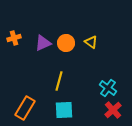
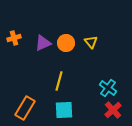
yellow triangle: rotated 16 degrees clockwise
